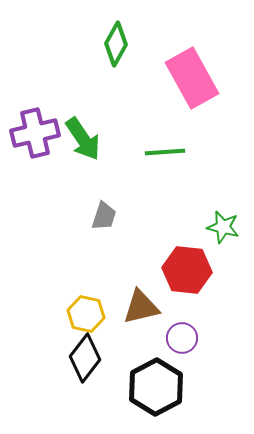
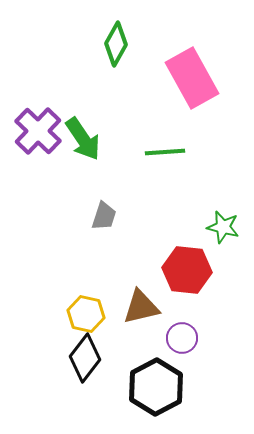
purple cross: moved 3 px right, 2 px up; rotated 33 degrees counterclockwise
